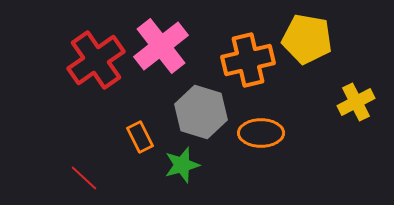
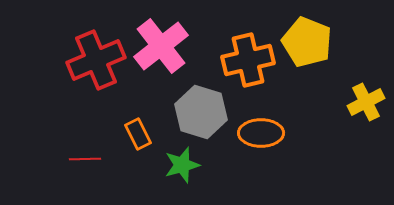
yellow pentagon: moved 3 px down; rotated 12 degrees clockwise
red cross: rotated 12 degrees clockwise
yellow cross: moved 10 px right
orange rectangle: moved 2 px left, 3 px up
red line: moved 1 px right, 19 px up; rotated 44 degrees counterclockwise
